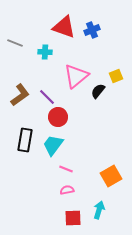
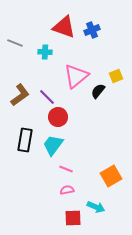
cyan arrow: moved 3 px left, 3 px up; rotated 96 degrees clockwise
